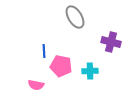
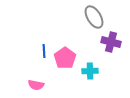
gray ellipse: moved 19 px right
pink pentagon: moved 4 px right, 8 px up; rotated 25 degrees clockwise
